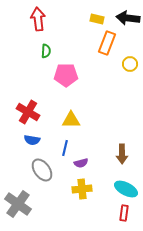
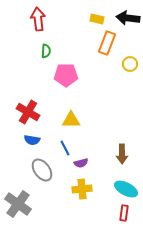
blue line: rotated 42 degrees counterclockwise
